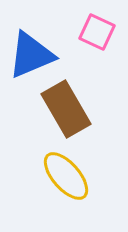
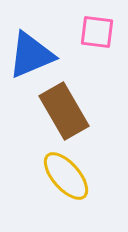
pink square: rotated 18 degrees counterclockwise
brown rectangle: moved 2 px left, 2 px down
